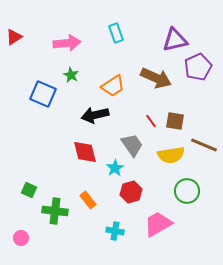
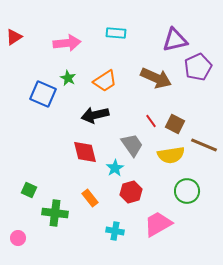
cyan rectangle: rotated 66 degrees counterclockwise
green star: moved 3 px left, 3 px down
orange trapezoid: moved 8 px left, 5 px up
brown square: moved 3 px down; rotated 18 degrees clockwise
orange rectangle: moved 2 px right, 2 px up
green cross: moved 2 px down
pink circle: moved 3 px left
